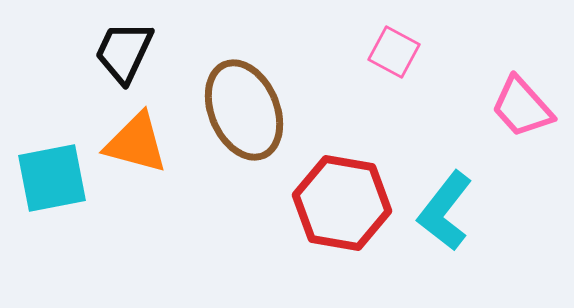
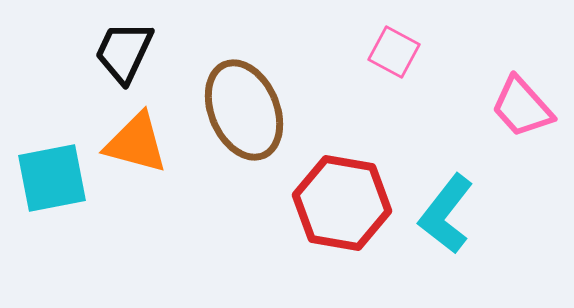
cyan L-shape: moved 1 px right, 3 px down
